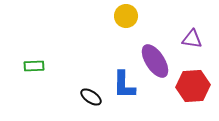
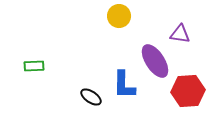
yellow circle: moved 7 px left
purple triangle: moved 12 px left, 5 px up
red hexagon: moved 5 px left, 5 px down
